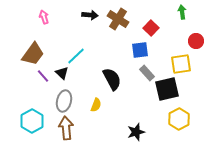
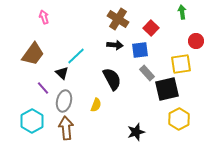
black arrow: moved 25 px right, 30 px down
purple line: moved 12 px down
